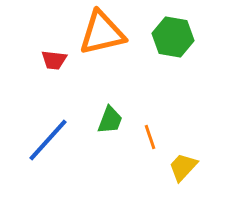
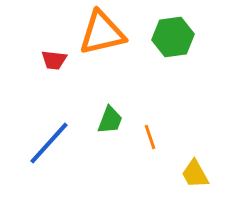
green hexagon: rotated 18 degrees counterclockwise
blue line: moved 1 px right, 3 px down
yellow trapezoid: moved 12 px right, 7 px down; rotated 72 degrees counterclockwise
